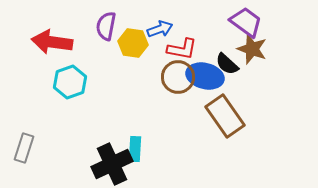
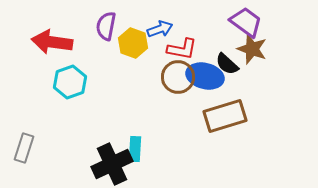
yellow hexagon: rotated 12 degrees clockwise
brown rectangle: rotated 72 degrees counterclockwise
